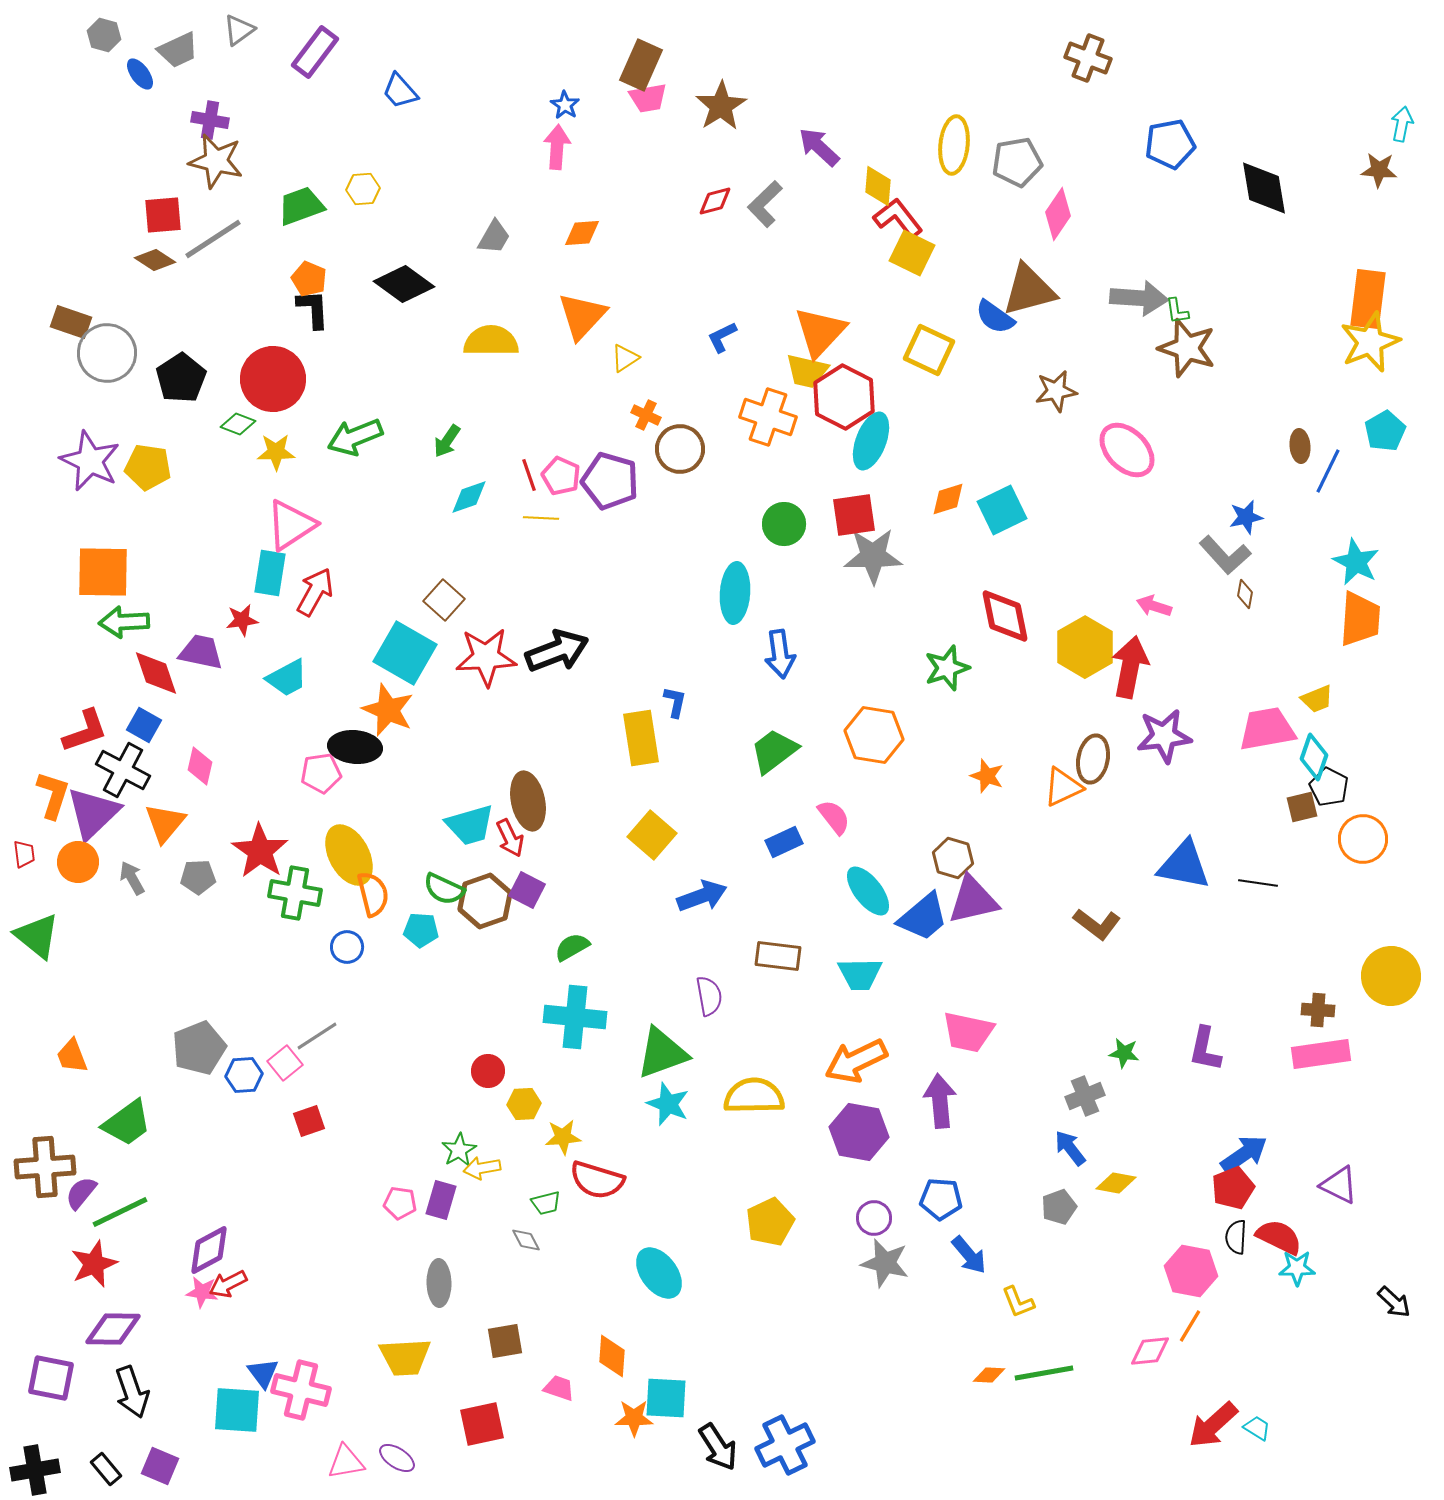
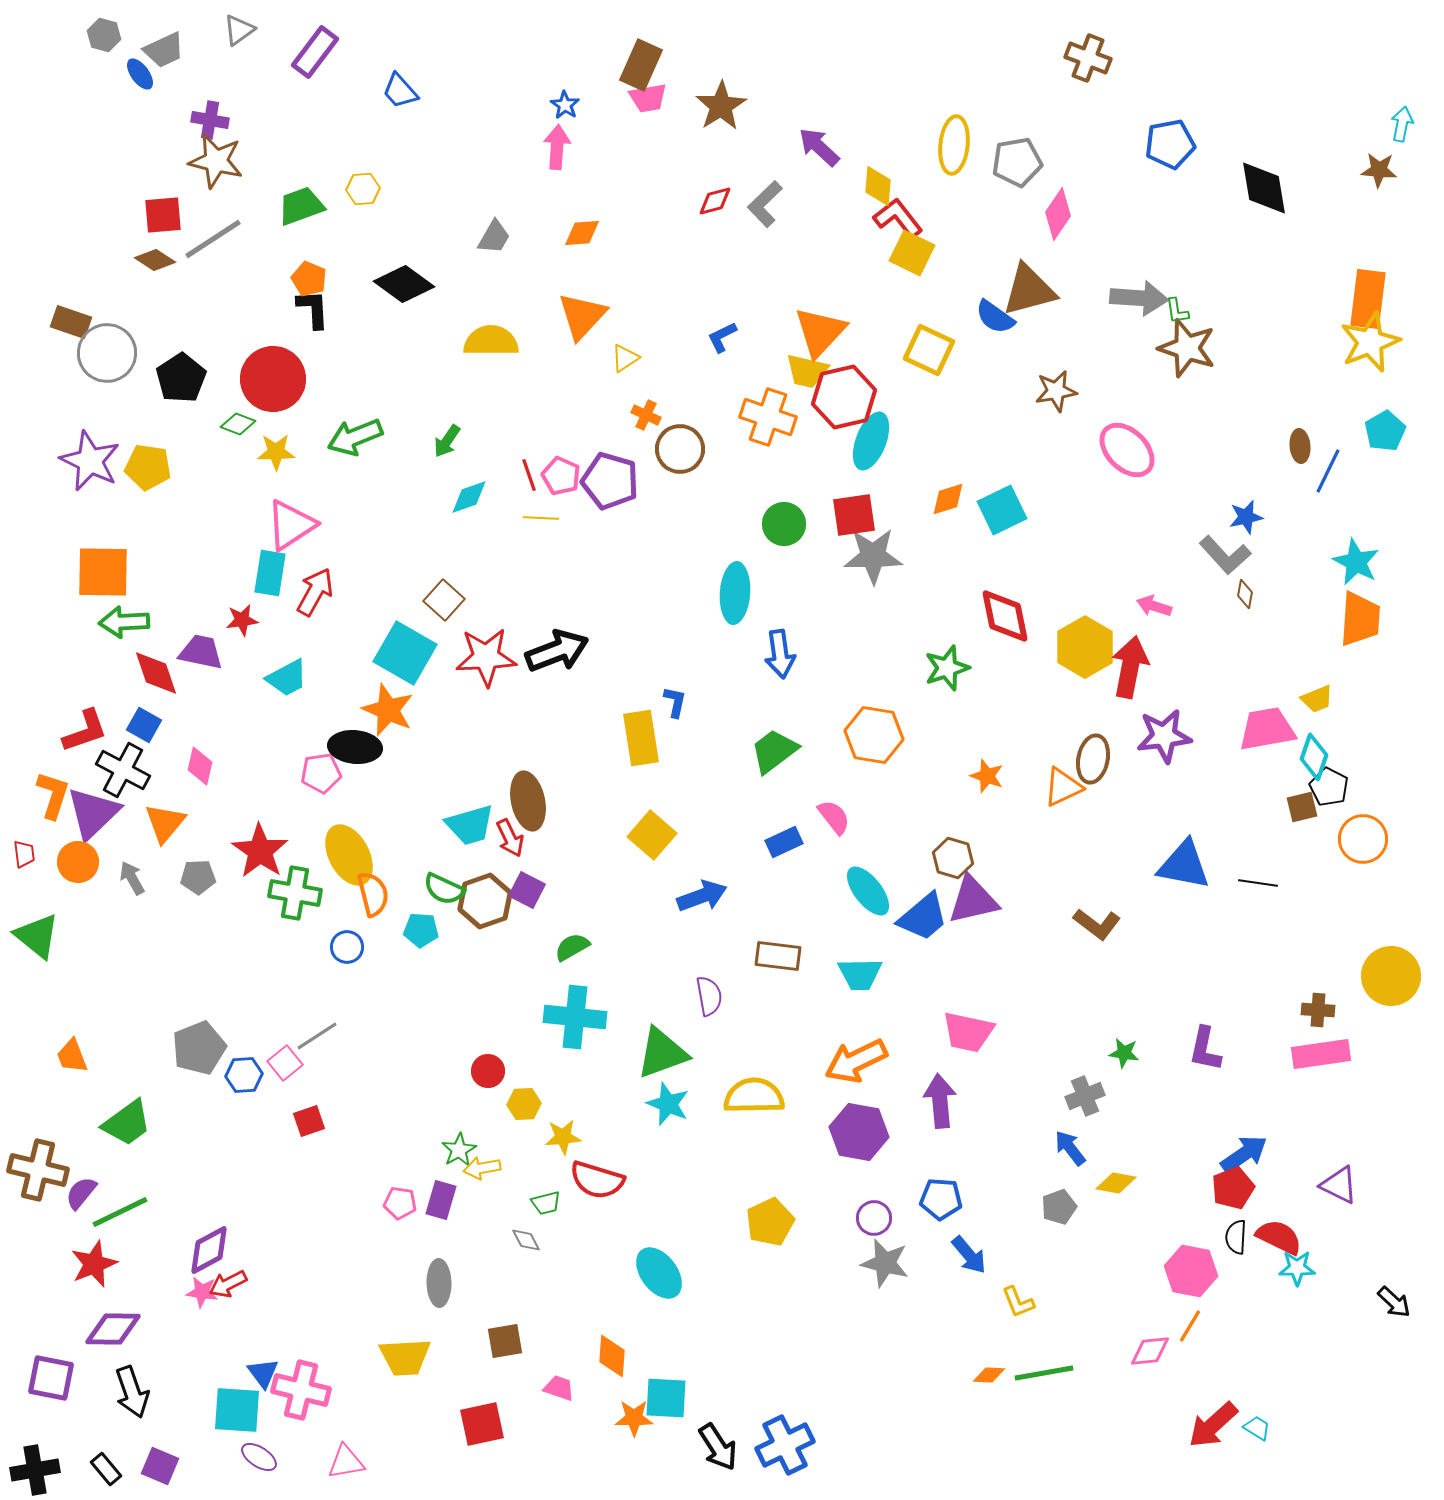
gray trapezoid at (178, 50): moved 14 px left
red hexagon at (844, 397): rotated 20 degrees clockwise
brown cross at (45, 1167): moved 7 px left, 3 px down; rotated 18 degrees clockwise
purple ellipse at (397, 1458): moved 138 px left, 1 px up
